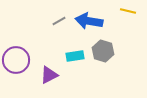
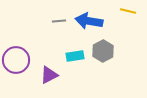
gray line: rotated 24 degrees clockwise
gray hexagon: rotated 15 degrees clockwise
